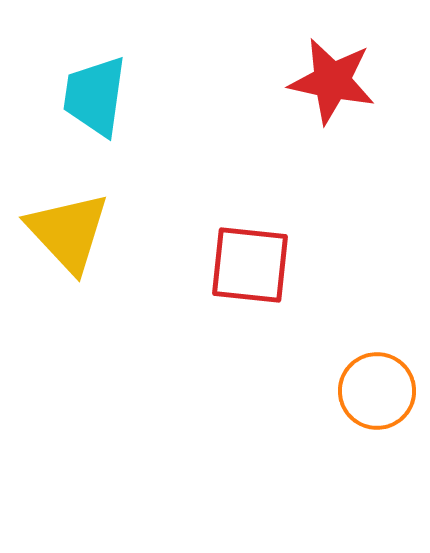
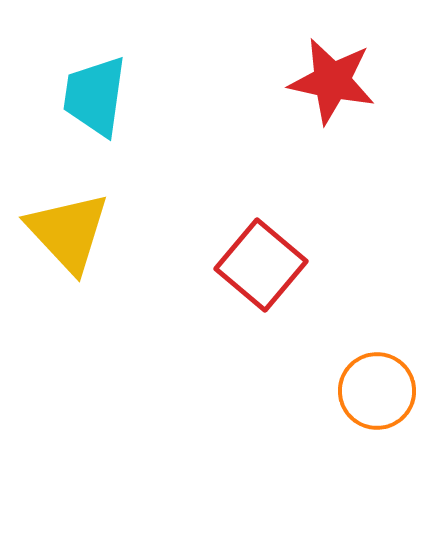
red square: moved 11 px right; rotated 34 degrees clockwise
